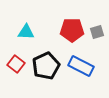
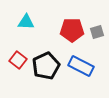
cyan triangle: moved 10 px up
red square: moved 2 px right, 4 px up
